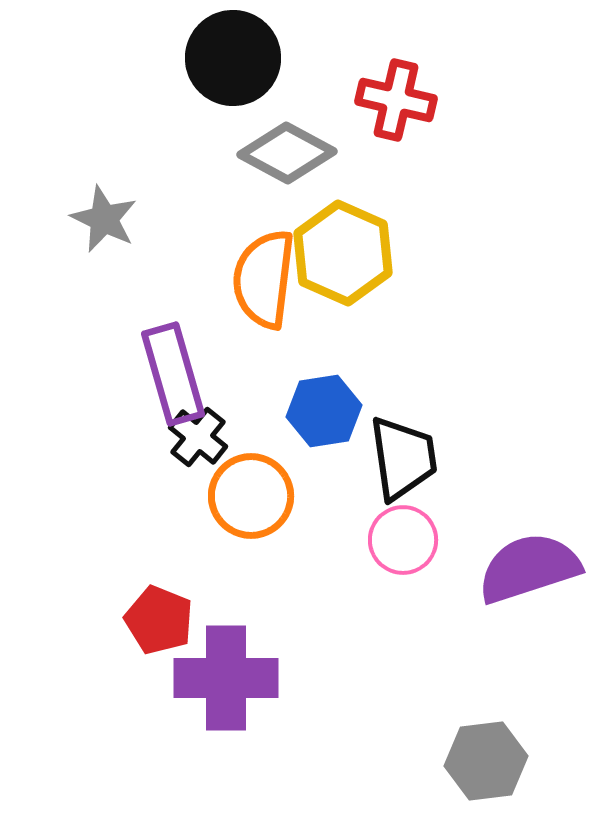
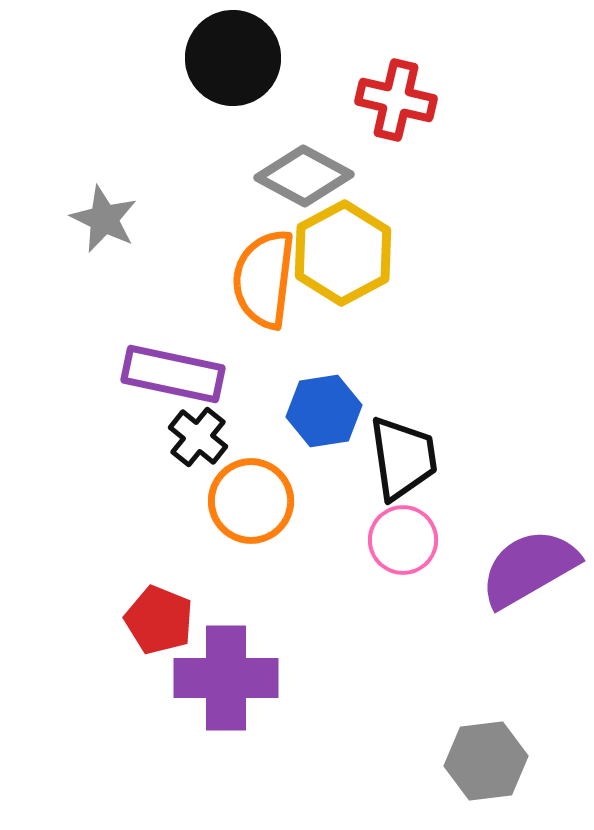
gray diamond: moved 17 px right, 23 px down
yellow hexagon: rotated 8 degrees clockwise
purple rectangle: rotated 62 degrees counterclockwise
orange circle: moved 5 px down
purple semicircle: rotated 12 degrees counterclockwise
